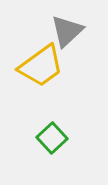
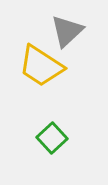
yellow trapezoid: rotated 69 degrees clockwise
